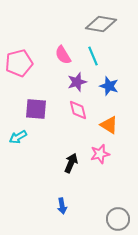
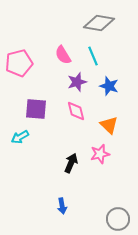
gray diamond: moved 2 px left, 1 px up
pink diamond: moved 2 px left, 1 px down
orange triangle: rotated 12 degrees clockwise
cyan arrow: moved 2 px right
